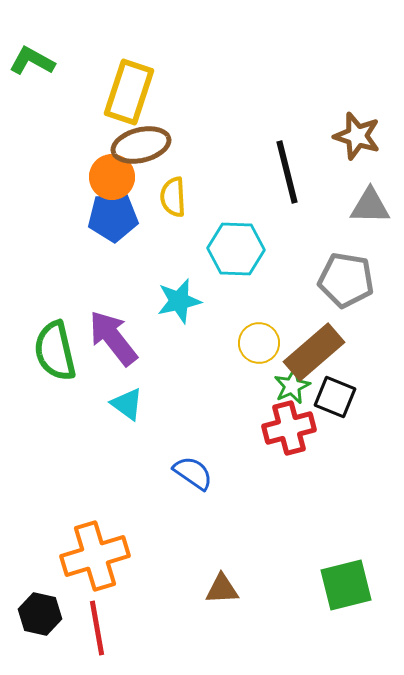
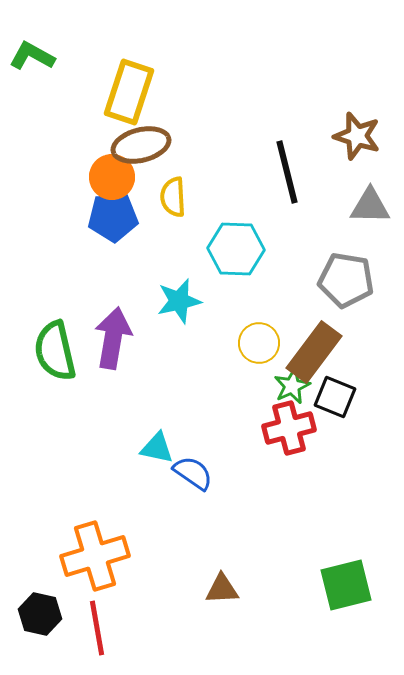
green L-shape: moved 5 px up
purple arrow: rotated 48 degrees clockwise
brown rectangle: rotated 12 degrees counterclockwise
cyan triangle: moved 30 px right, 44 px down; rotated 24 degrees counterclockwise
